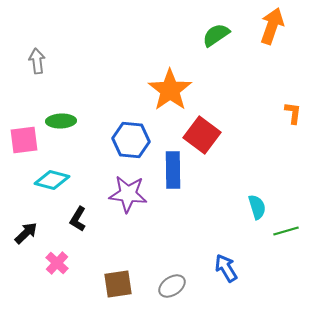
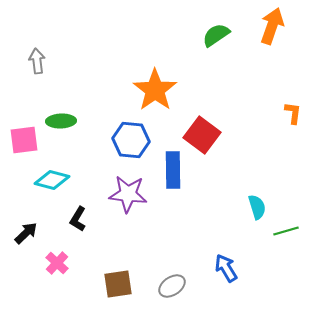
orange star: moved 15 px left
